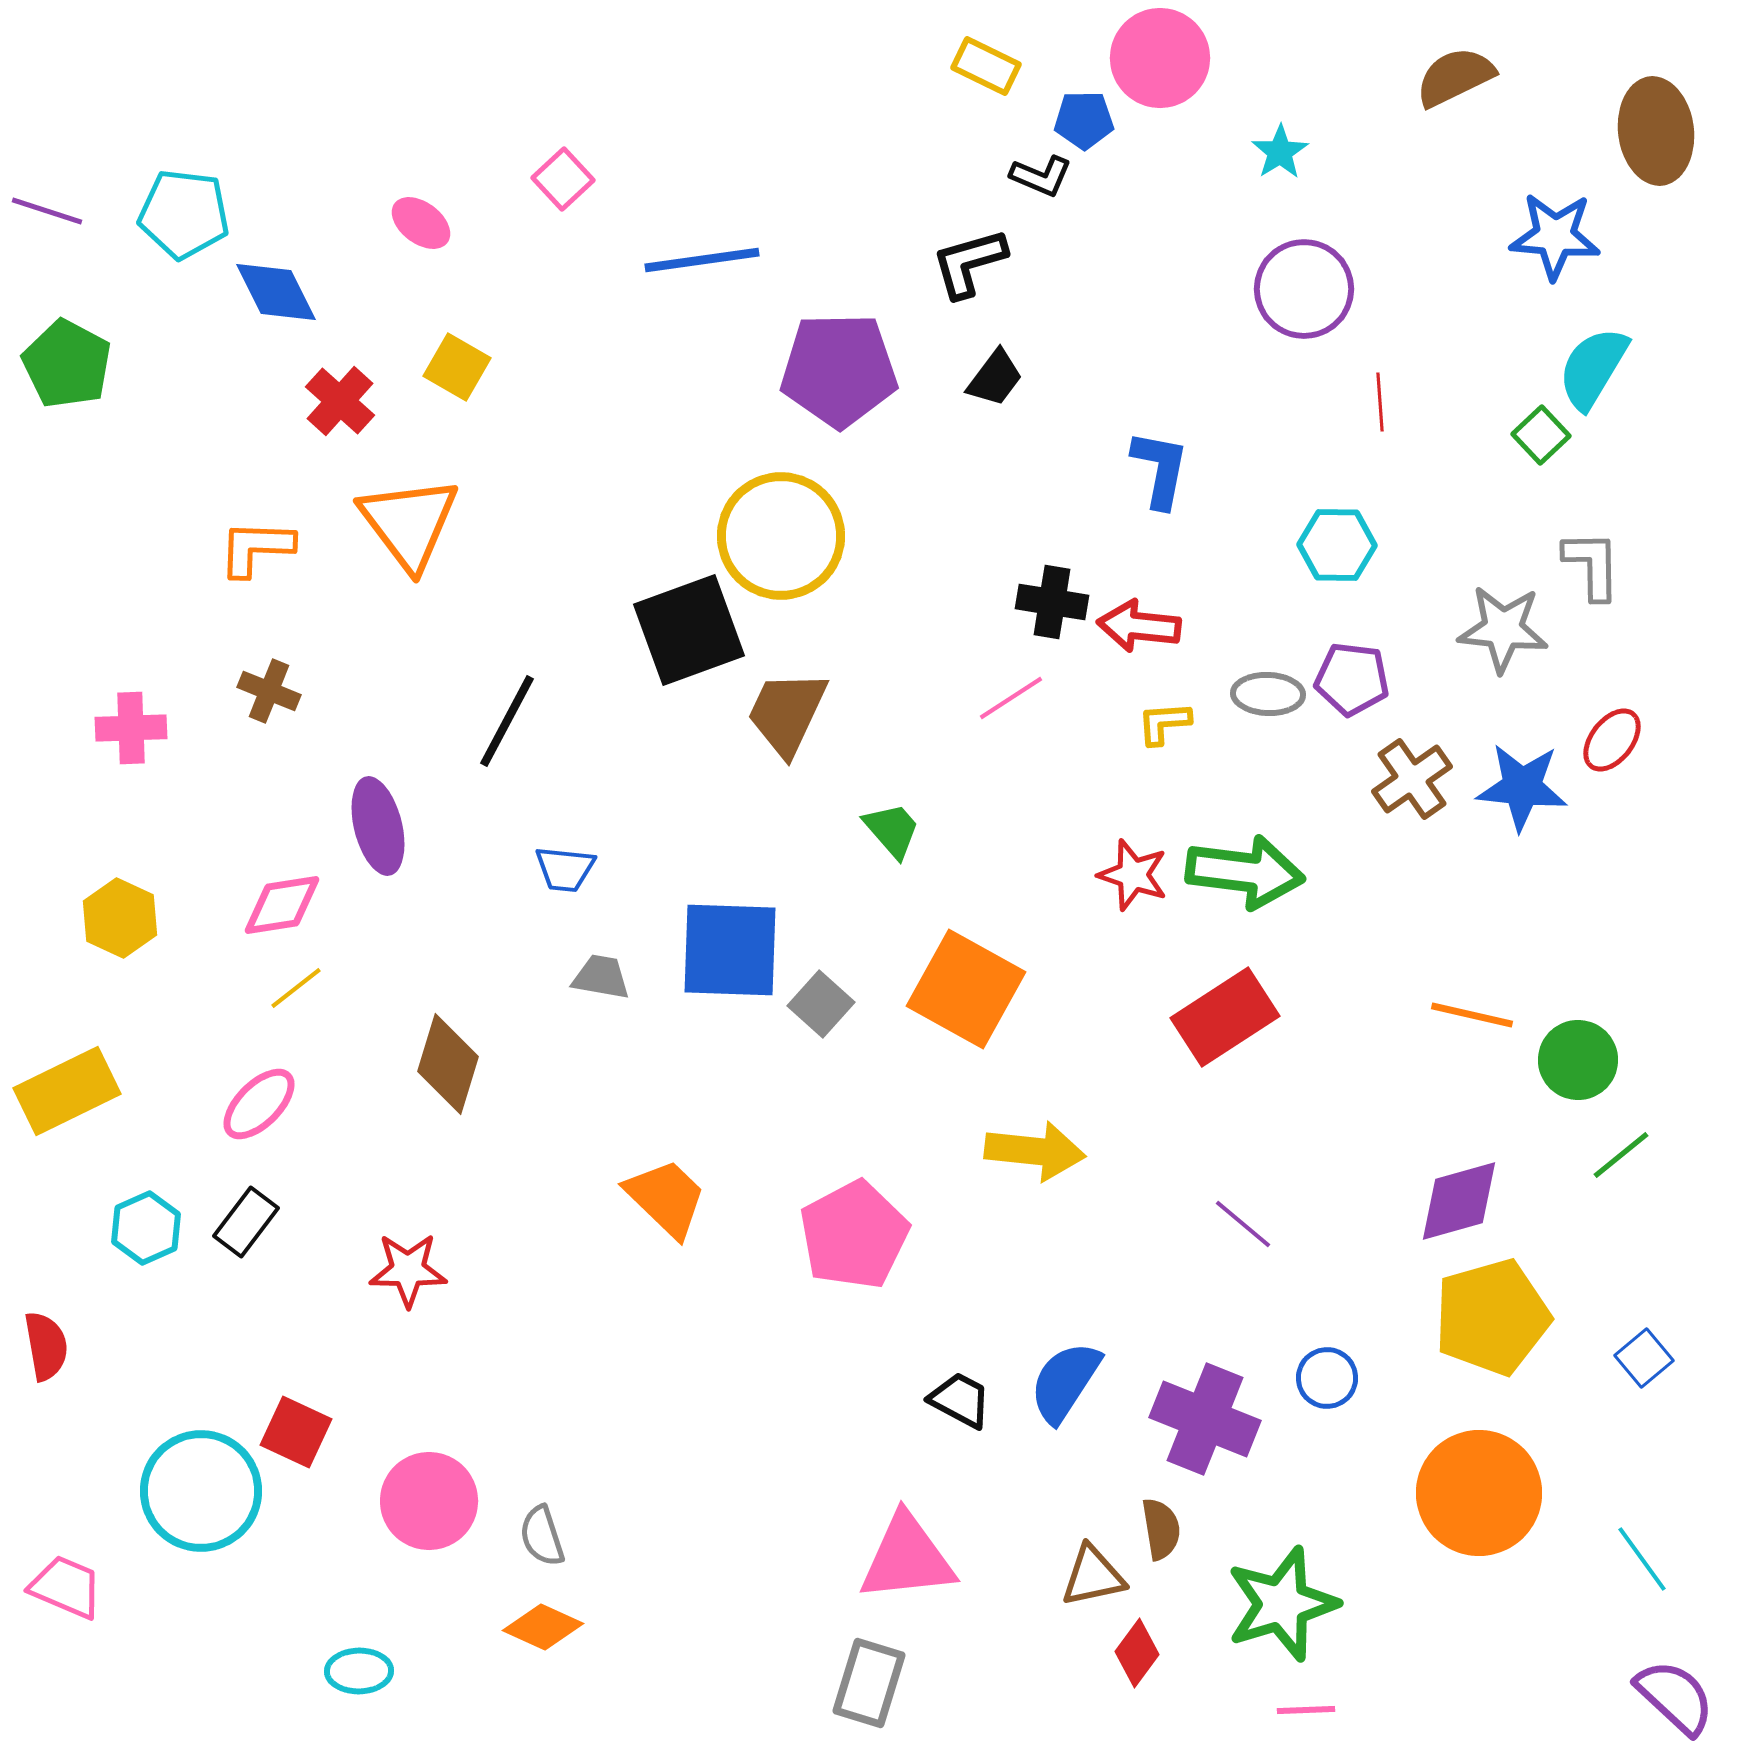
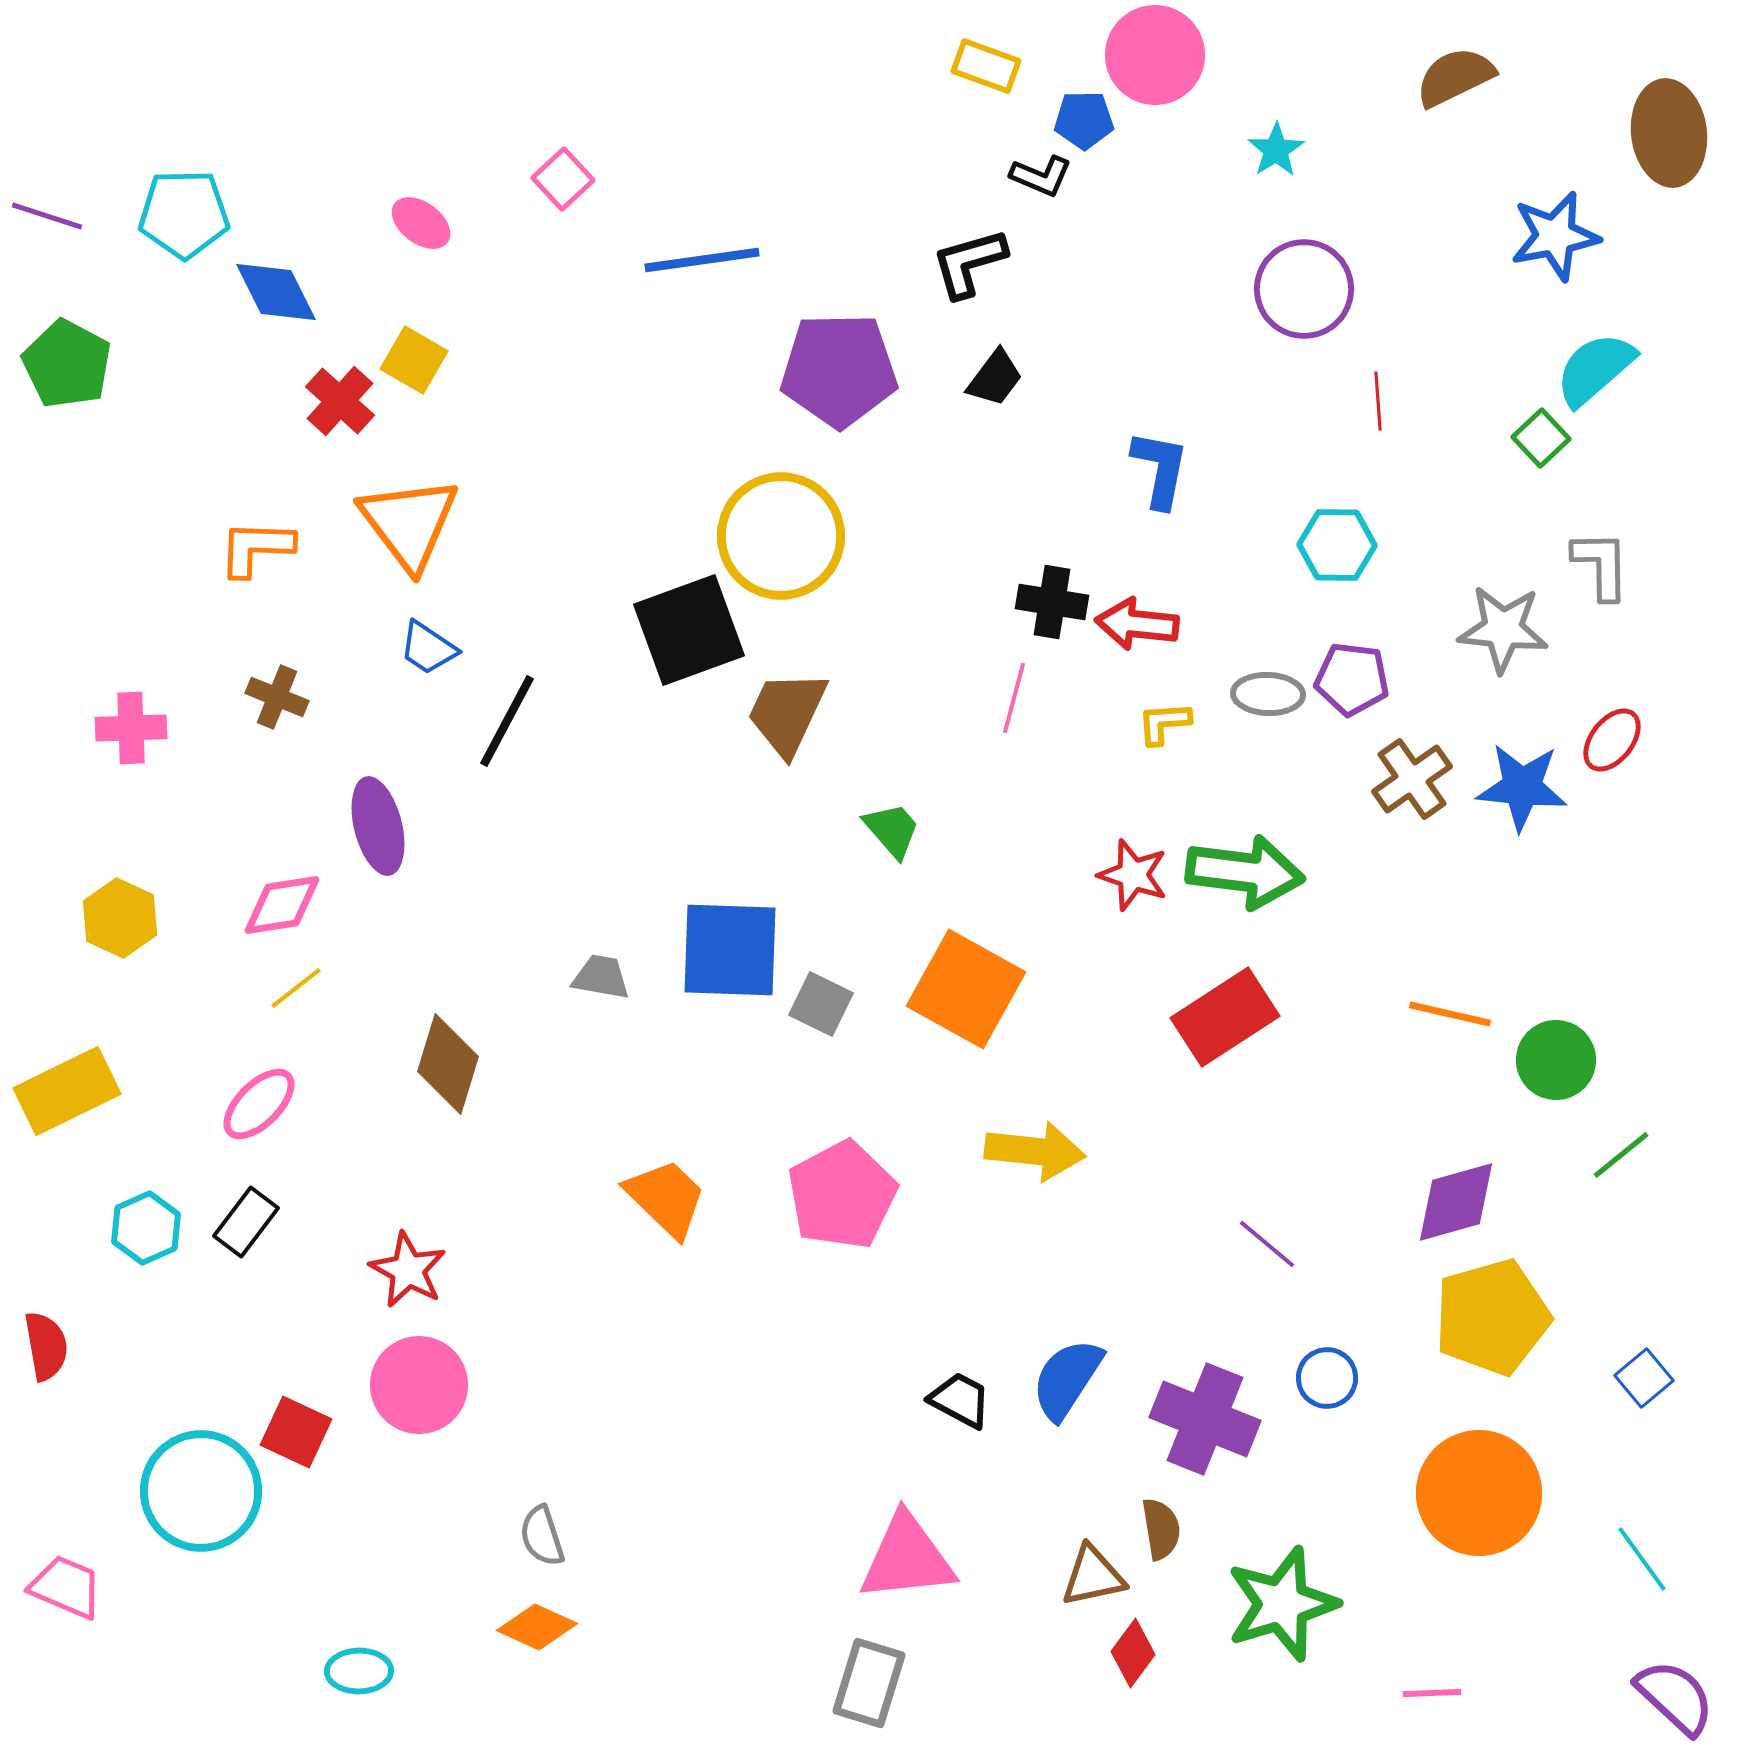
pink circle at (1160, 58): moved 5 px left, 3 px up
yellow rectangle at (986, 66): rotated 6 degrees counterclockwise
brown ellipse at (1656, 131): moved 13 px right, 2 px down
cyan star at (1280, 152): moved 4 px left, 2 px up
purple line at (47, 211): moved 5 px down
cyan pentagon at (184, 214): rotated 8 degrees counterclockwise
blue star at (1555, 236): rotated 16 degrees counterclockwise
yellow square at (457, 367): moved 43 px left, 7 px up
cyan semicircle at (1593, 368): moved 2 px right, 1 px down; rotated 18 degrees clockwise
red line at (1380, 402): moved 2 px left, 1 px up
green square at (1541, 435): moved 3 px down
gray L-shape at (1592, 565): moved 9 px right
red arrow at (1139, 626): moved 2 px left, 2 px up
brown cross at (269, 691): moved 8 px right, 6 px down
pink line at (1011, 698): moved 3 px right; rotated 42 degrees counterclockwise
blue trapezoid at (565, 869): moved 137 px left, 221 px up; rotated 28 degrees clockwise
gray square at (821, 1004): rotated 16 degrees counterclockwise
orange line at (1472, 1015): moved 22 px left, 1 px up
green circle at (1578, 1060): moved 22 px left
purple diamond at (1459, 1201): moved 3 px left, 1 px down
purple line at (1243, 1224): moved 24 px right, 20 px down
pink pentagon at (854, 1235): moved 12 px left, 40 px up
red star at (408, 1270): rotated 28 degrees clockwise
blue square at (1644, 1358): moved 20 px down
blue semicircle at (1065, 1382): moved 2 px right, 3 px up
pink circle at (429, 1501): moved 10 px left, 116 px up
orange diamond at (543, 1627): moved 6 px left
red diamond at (1137, 1653): moved 4 px left
pink line at (1306, 1710): moved 126 px right, 17 px up
